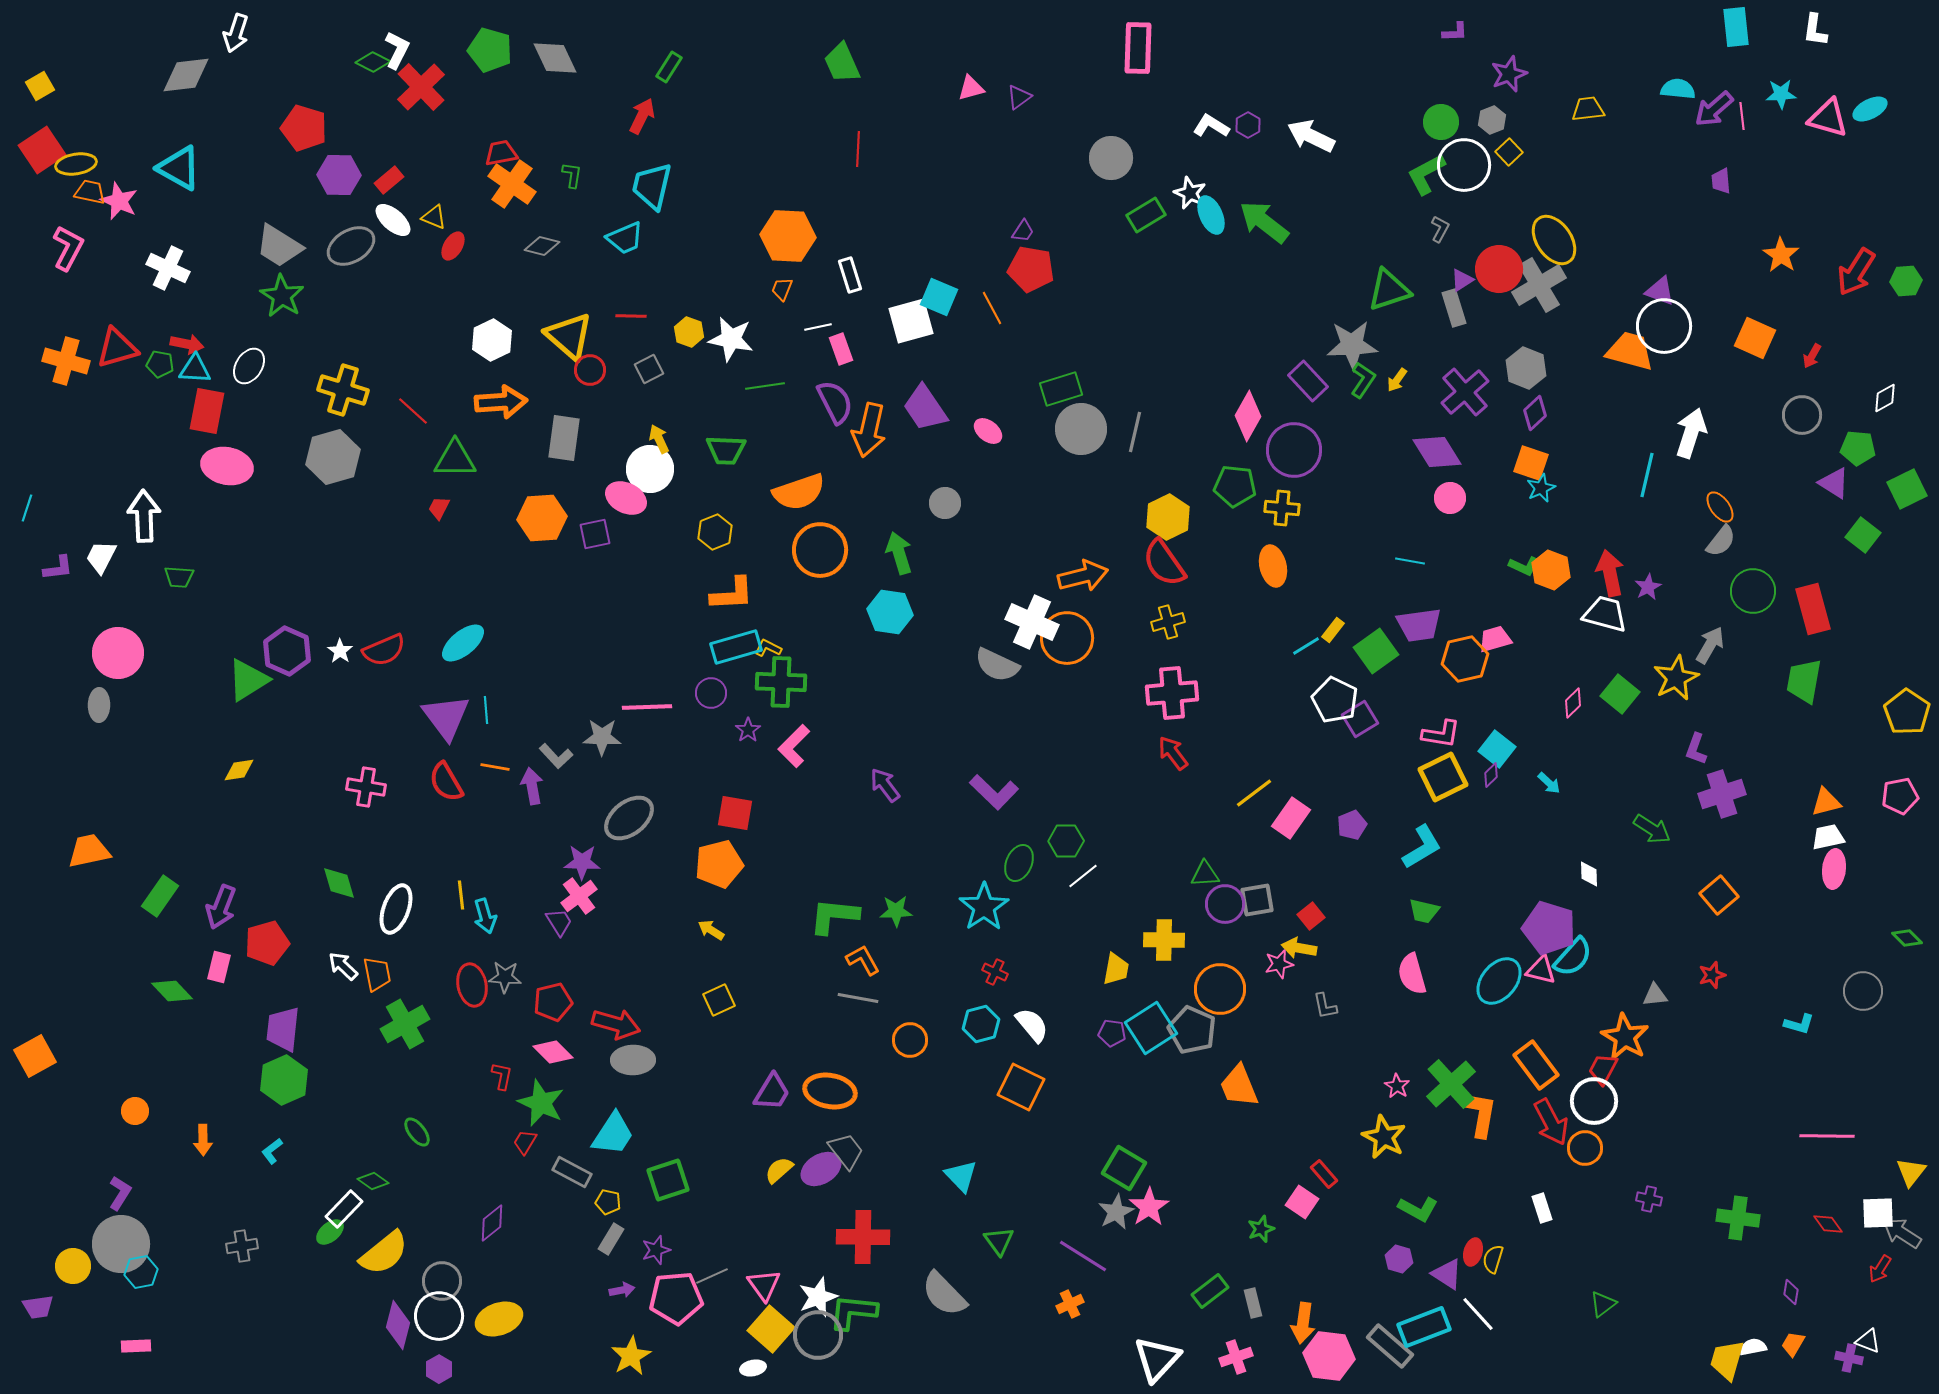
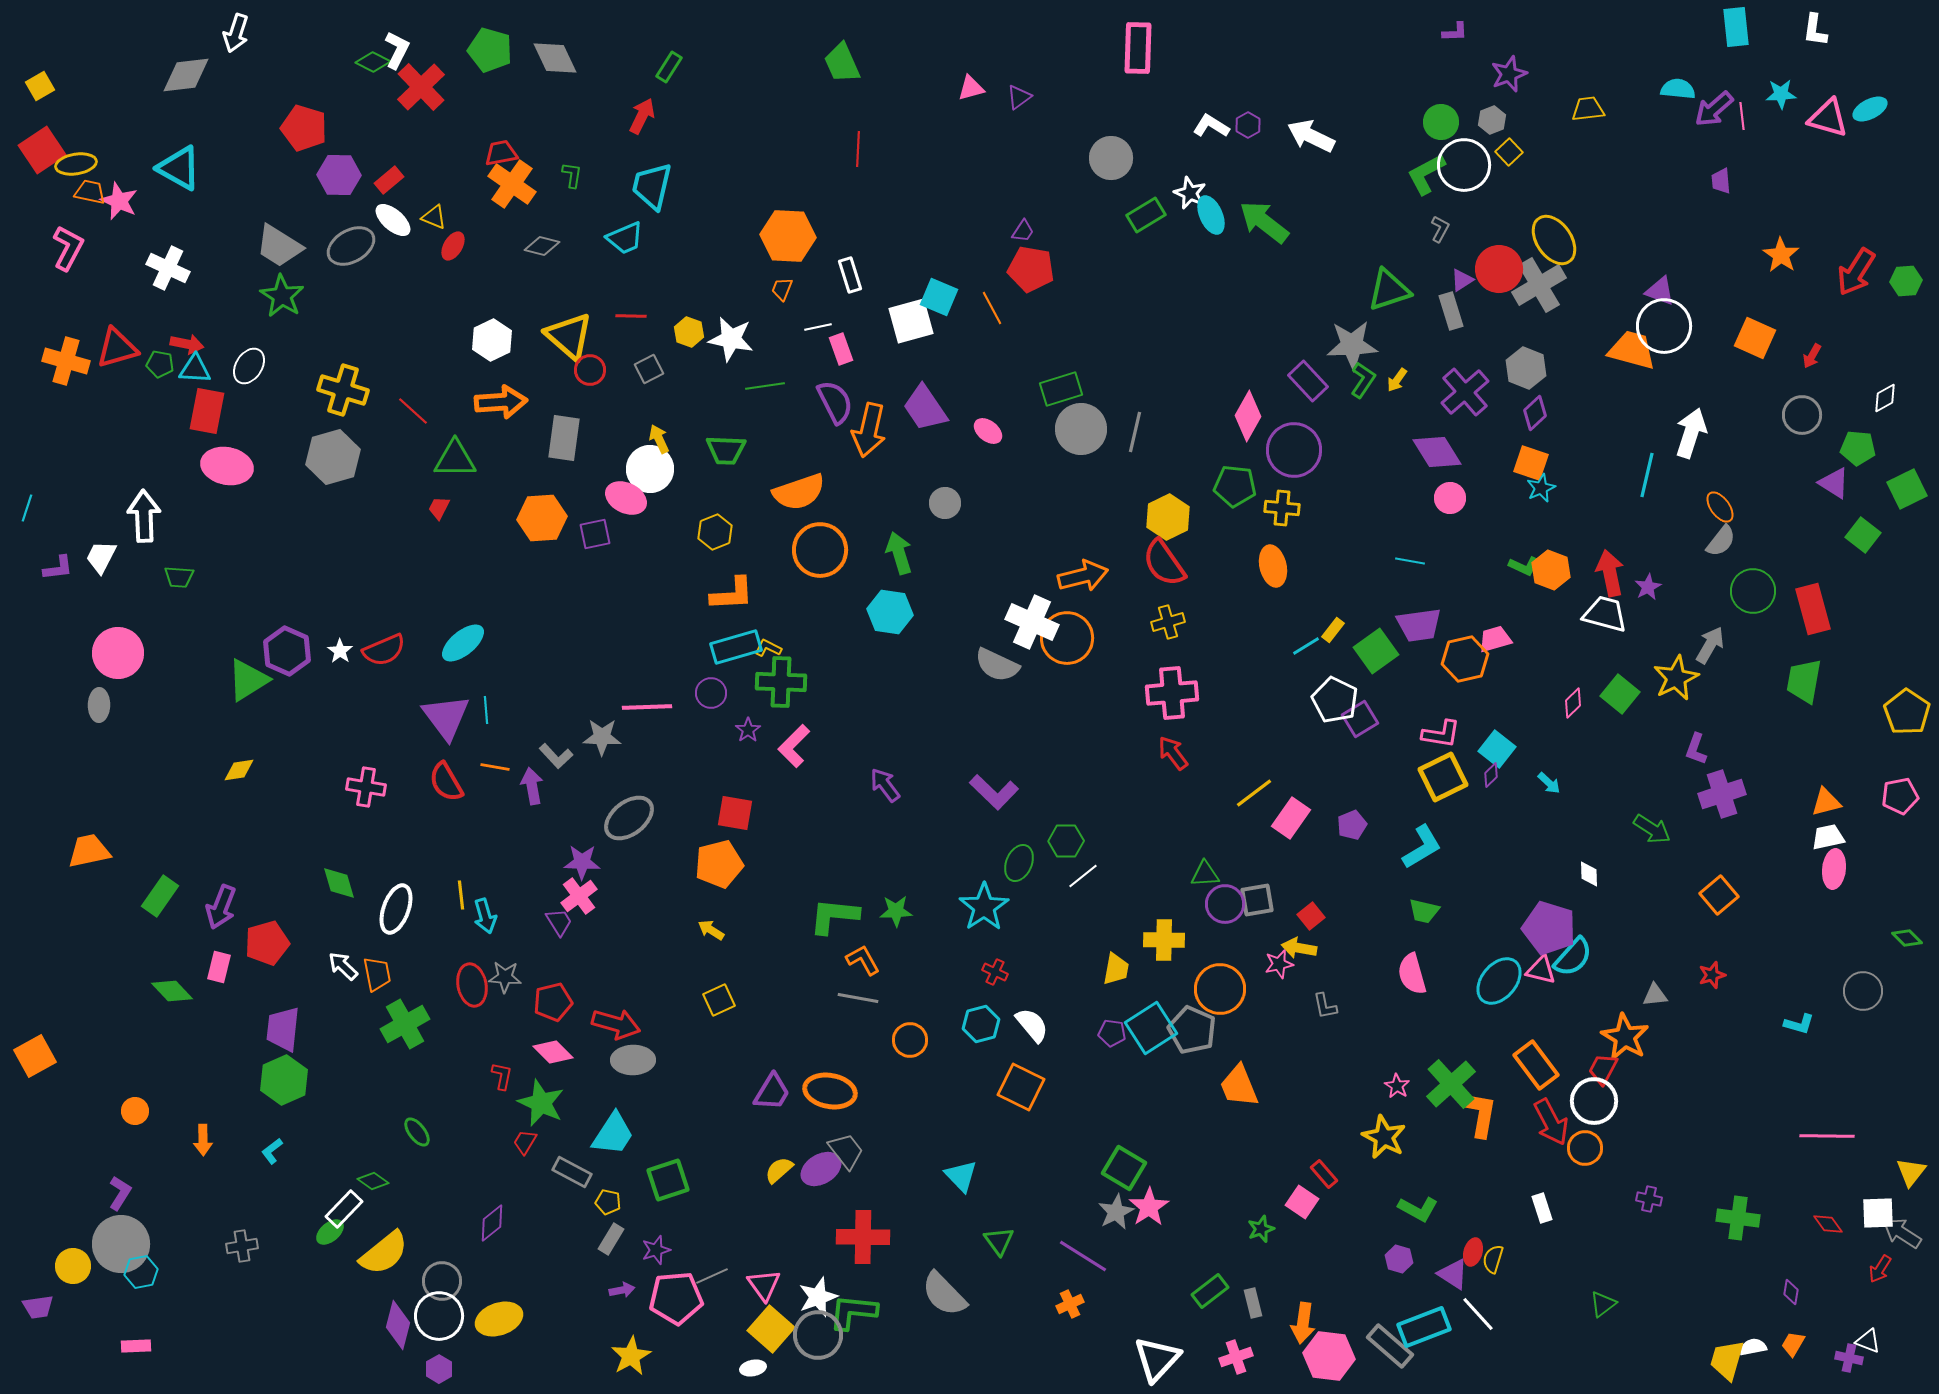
gray rectangle at (1454, 308): moved 3 px left, 3 px down
orange trapezoid at (1630, 351): moved 2 px right, 1 px up
purple triangle at (1447, 1274): moved 6 px right
